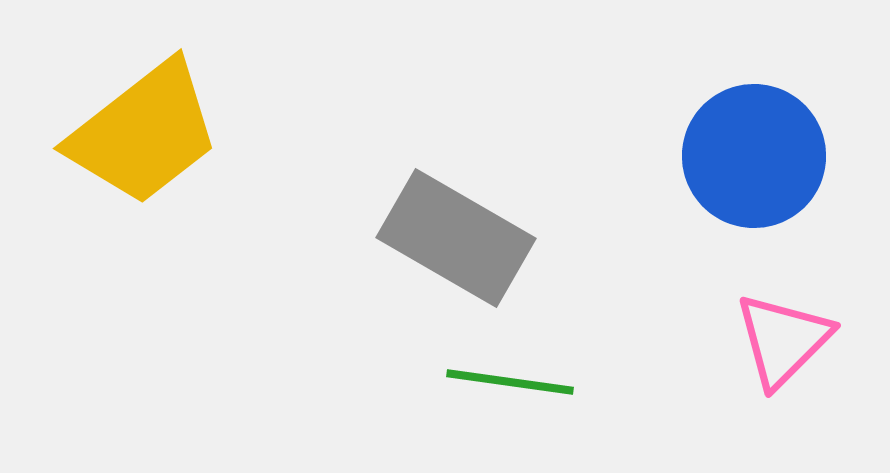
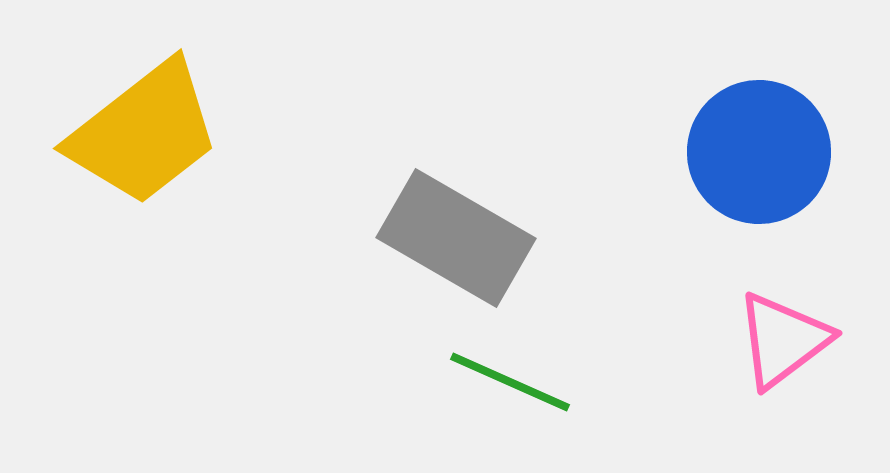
blue circle: moved 5 px right, 4 px up
pink triangle: rotated 8 degrees clockwise
green line: rotated 16 degrees clockwise
